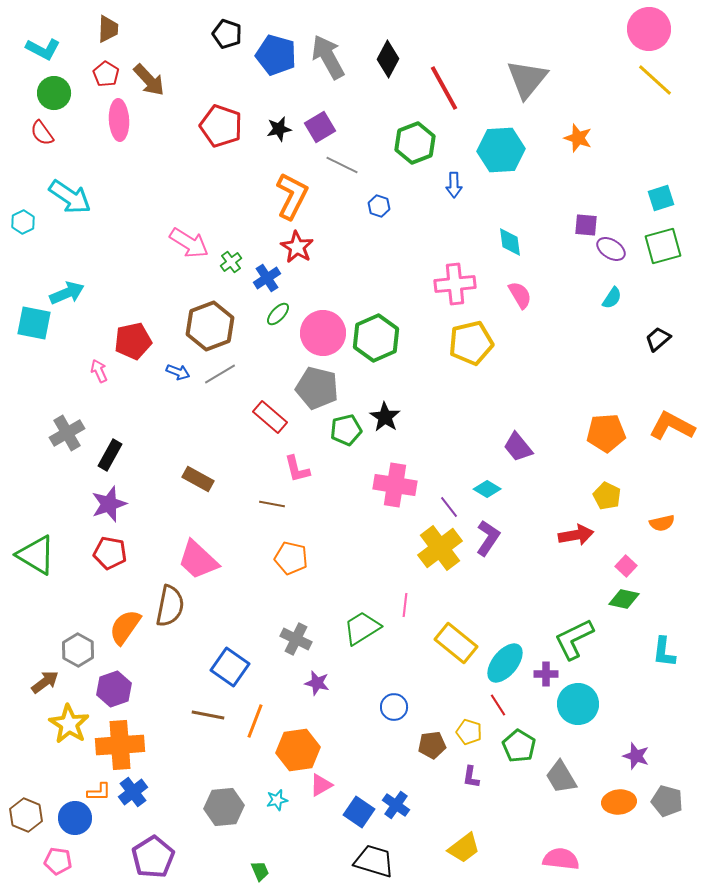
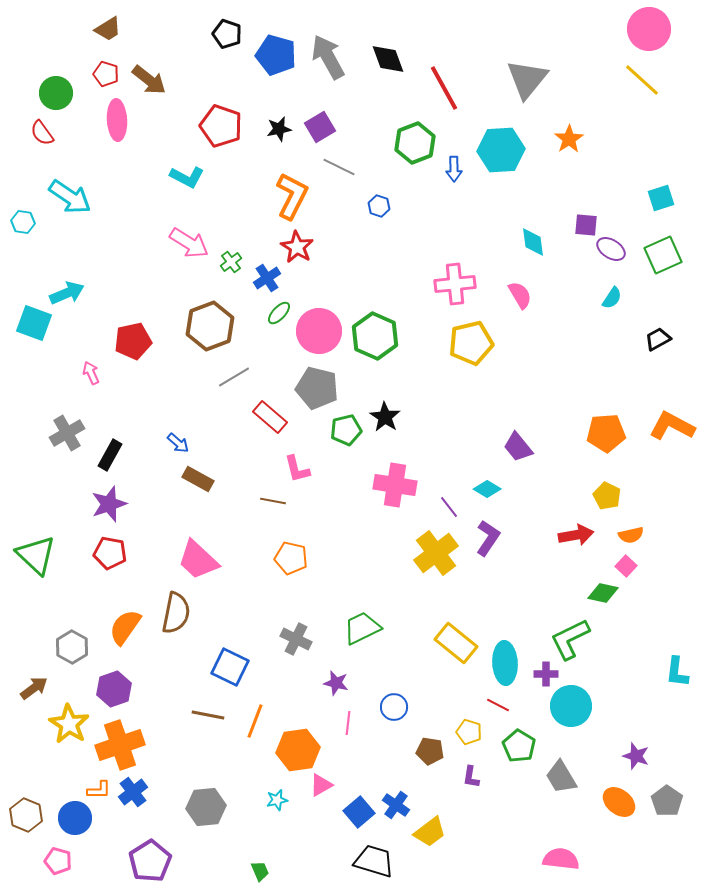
brown trapezoid at (108, 29): rotated 56 degrees clockwise
cyan L-shape at (43, 49): moved 144 px right, 128 px down
black diamond at (388, 59): rotated 48 degrees counterclockwise
red pentagon at (106, 74): rotated 15 degrees counterclockwise
brown arrow at (149, 80): rotated 9 degrees counterclockwise
yellow line at (655, 80): moved 13 px left
green circle at (54, 93): moved 2 px right
pink ellipse at (119, 120): moved 2 px left
orange star at (578, 138): moved 9 px left, 1 px down; rotated 20 degrees clockwise
gray line at (342, 165): moved 3 px left, 2 px down
blue arrow at (454, 185): moved 16 px up
cyan hexagon at (23, 222): rotated 25 degrees counterclockwise
cyan diamond at (510, 242): moved 23 px right
green square at (663, 246): moved 9 px down; rotated 9 degrees counterclockwise
green ellipse at (278, 314): moved 1 px right, 1 px up
cyan square at (34, 323): rotated 9 degrees clockwise
pink circle at (323, 333): moved 4 px left, 2 px up
green hexagon at (376, 338): moved 1 px left, 2 px up; rotated 12 degrees counterclockwise
black trapezoid at (658, 339): rotated 12 degrees clockwise
pink arrow at (99, 371): moved 8 px left, 2 px down
blue arrow at (178, 372): moved 71 px down; rotated 20 degrees clockwise
gray line at (220, 374): moved 14 px right, 3 px down
brown line at (272, 504): moved 1 px right, 3 px up
orange semicircle at (662, 523): moved 31 px left, 12 px down
yellow cross at (440, 548): moved 4 px left, 5 px down
green triangle at (36, 555): rotated 12 degrees clockwise
green diamond at (624, 599): moved 21 px left, 6 px up
pink line at (405, 605): moved 57 px left, 118 px down
brown semicircle at (170, 606): moved 6 px right, 7 px down
green trapezoid at (362, 628): rotated 6 degrees clockwise
green L-shape at (574, 639): moved 4 px left
gray hexagon at (78, 650): moved 6 px left, 3 px up
cyan L-shape at (664, 652): moved 13 px right, 20 px down
cyan ellipse at (505, 663): rotated 42 degrees counterclockwise
blue square at (230, 667): rotated 9 degrees counterclockwise
brown arrow at (45, 682): moved 11 px left, 6 px down
purple star at (317, 683): moved 19 px right
cyan circle at (578, 704): moved 7 px left, 2 px down
red line at (498, 705): rotated 30 degrees counterclockwise
orange cross at (120, 745): rotated 15 degrees counterclockwise
brown pentagon at (432, 745): moved 2 px left, 6 px down; rotated 16 degrees clockwise
orange L-shape at (99, 792): moved 2 px up
gray pentagon at (667, 801): rotated 20 degrees clockwise
orange ellipse at (619, 802): rotated 44 degrees clockwise
gray hexagon at (224, 807): moved 18 px left
blue square at (359, 812): rotated 16 degrees clockwise
yellow trapezoid at (464, 848): moved 34 px left, 16 px up
purple pentagon at (153, 857): moved 3 px left, 4 px down
pink pentagon at (58, 861): rotated 8 degrees clockwise
